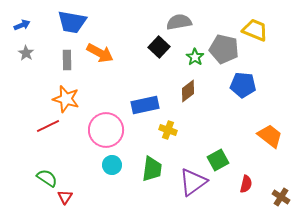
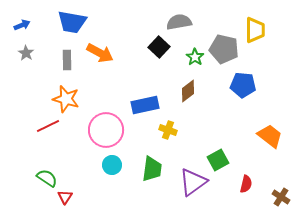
yellow trapezoid: rotated 68 degrees clockwise
